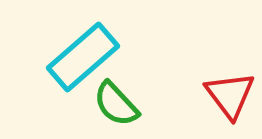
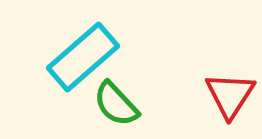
red triangle: rotated 10 degrees clockwise
